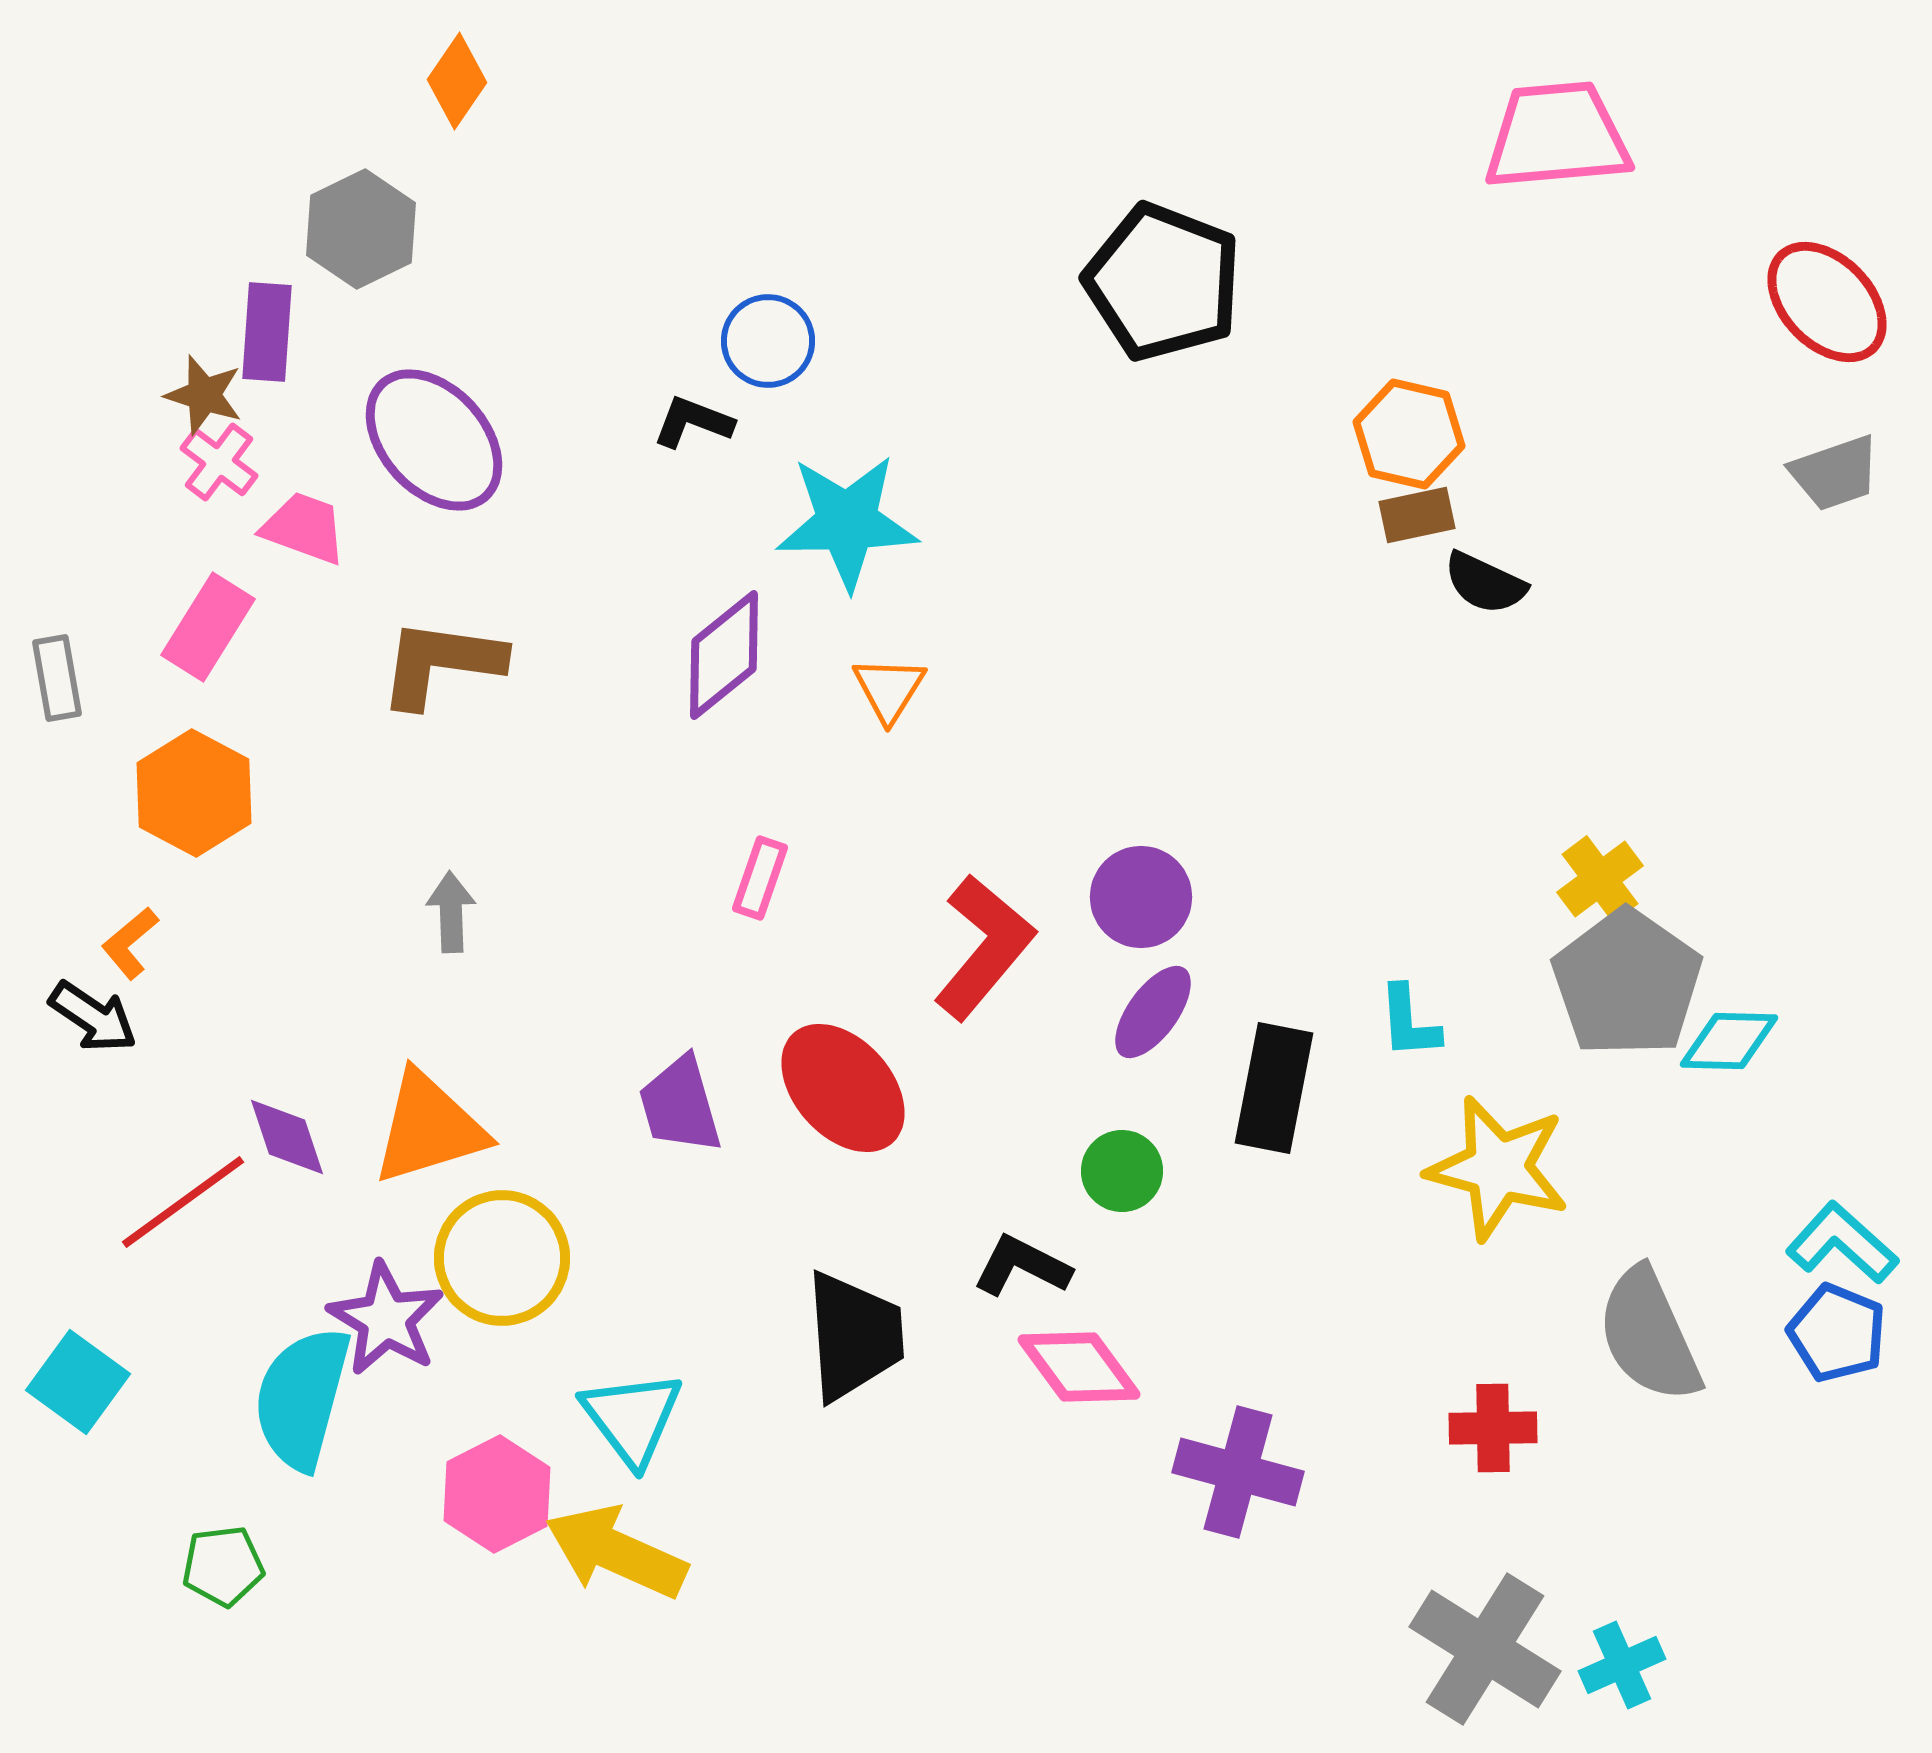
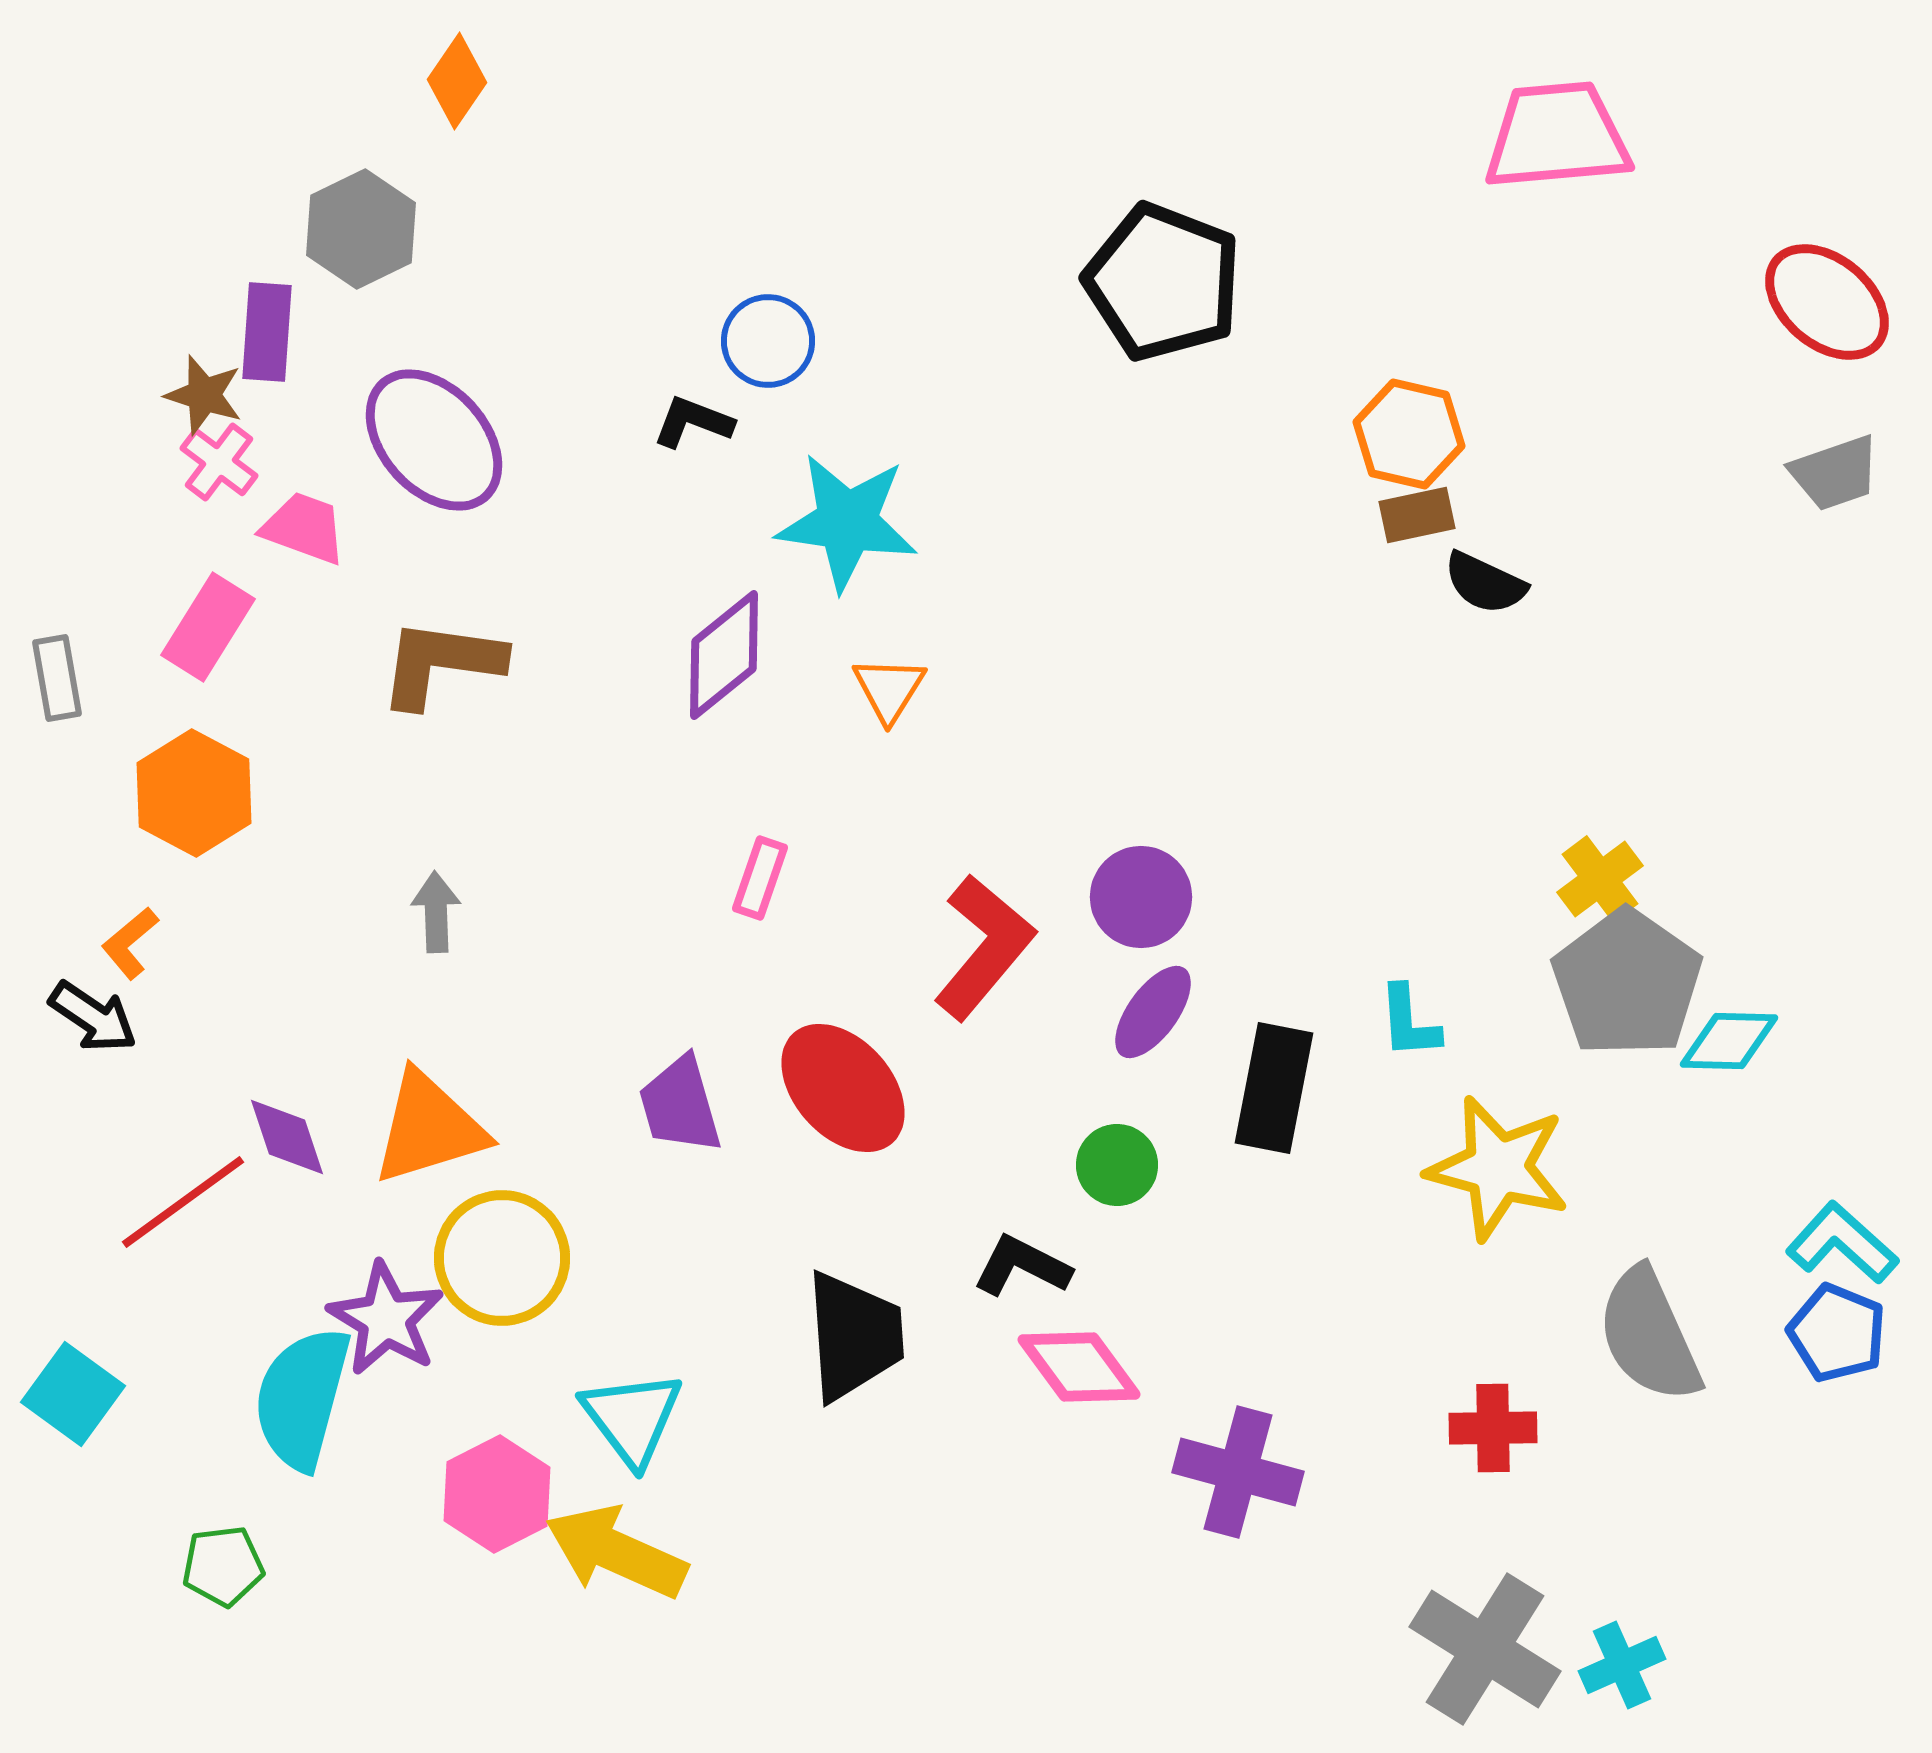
red ellipse at (1827, 302): rotated 6 degrees counterclockwise
cyan star at (847, 522): rotated 9 degrees clockwise
gray arrow at (451, 912): moved 15 px left
green circle at (1122, 1171): moved 5 px left, 6 px up
cyan square at (78, 1382): moved 5 px left, 12 px down
